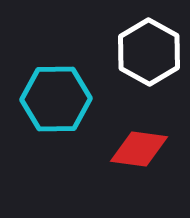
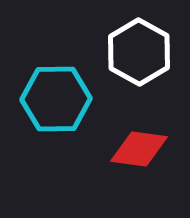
white hexagon: moved 10 px left
